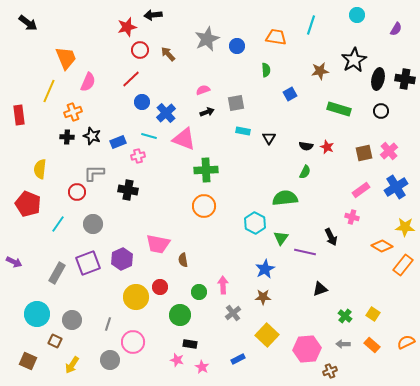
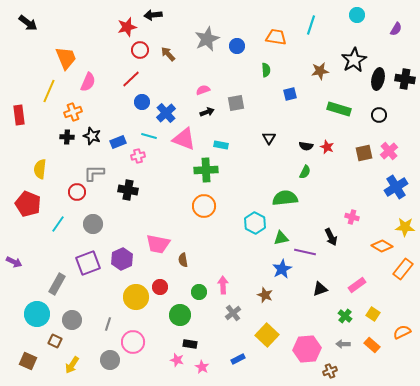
blue square at (290, 94): rotated 16 degrees clockwise
black circle at (381, 111): moved 2 px left, 4 px down
cyan rectangle at (243, 131): moved 22 px left, 14 px down
pink rectangle at (361, 190): moved 4 px left, 95 px down
green triangle at (281, 238): rotated 42 degrees clockwise
orange rectangle at (403, 265): moved 4 px down
blue star at (265, 269): moved 17 px right
gray rectangle at (57, 273): moved 11 px down
brown star at (263, 297): moved 2 px right, 2 px up; rotated 21 degrees clockwise
orange semicircle at (406, 342): moved 4 px left, 10 px up
